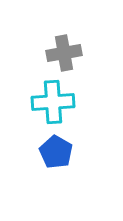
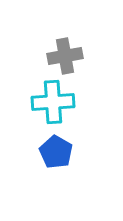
gray cross: moved 1 px right, 3 px down
